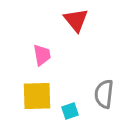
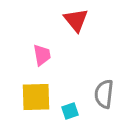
yellow square: moved 1 px left, 1 px down
